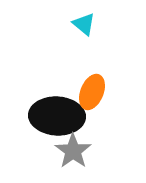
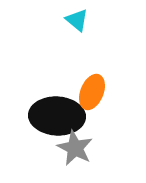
cyan triangle: moved 7 px left, 4 px up
gray star: moved 2 px right, 3 px up; rotated 9 degrees counterclockwise
